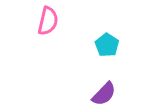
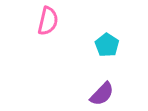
purple semicircle: moved 2 px left
